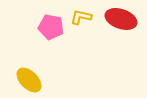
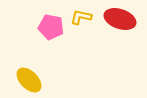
red ellipse: moved 1 px left
